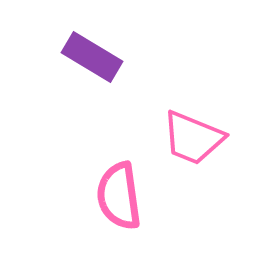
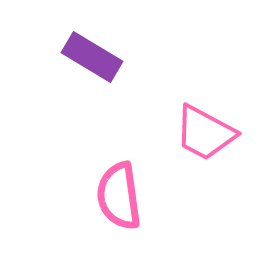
pink trapezoid: moved 12 px right, 5 px up; rotated 6 degrees clockwise
